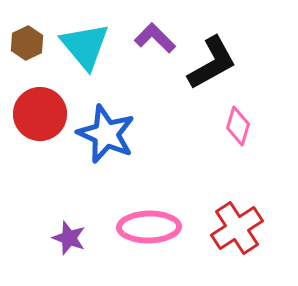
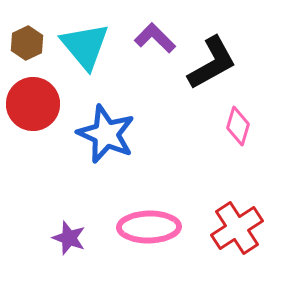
red circle: moved 7 px left, 10 px up
